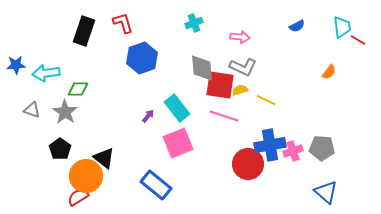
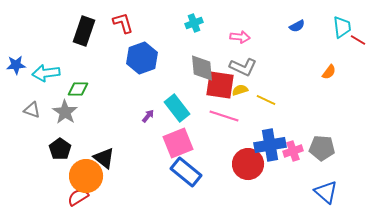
blue rectangle: moved 30 px right, 13 px up
